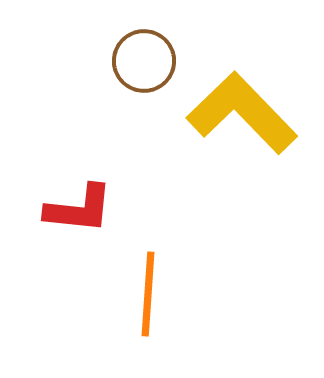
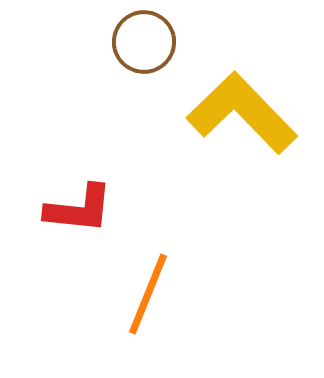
brown circle: moved 19 px up
orange line: rotated 18 degrees clockwise
